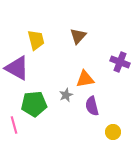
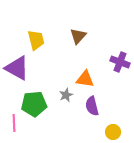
orange triangle: rotated 18 degrees clockwise
pink line: moved 2 px up; rotated 12 degrees clockwise
